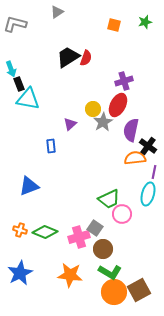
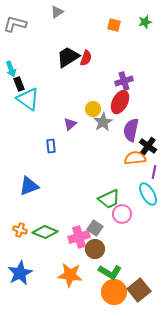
cyan triangle: rotated 25 degrees clockwise
red ellipse: moved 2 px right, 3 px up
cyan ellipse: rotated 45 degrees counterclockwise
brown circle: moved 8 px left
brown square: rotated 10 degrees counterclockwise
